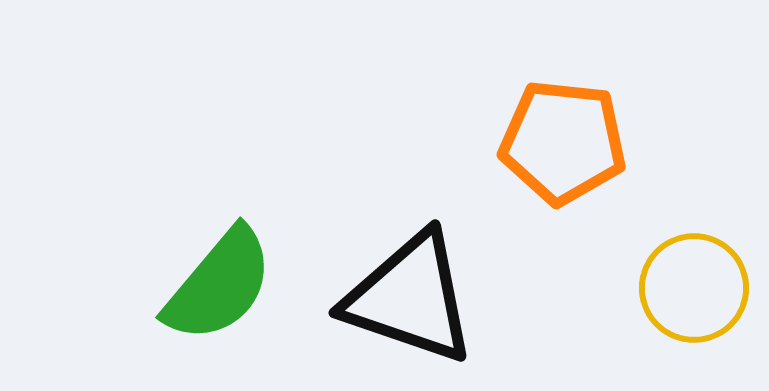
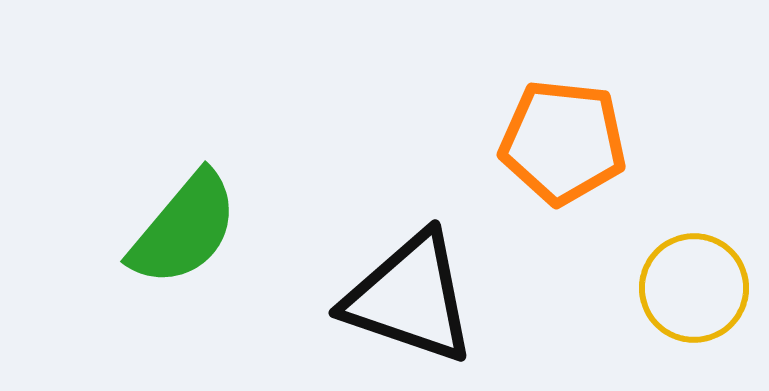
green semicircle: moved 35 px left, 56 px up
